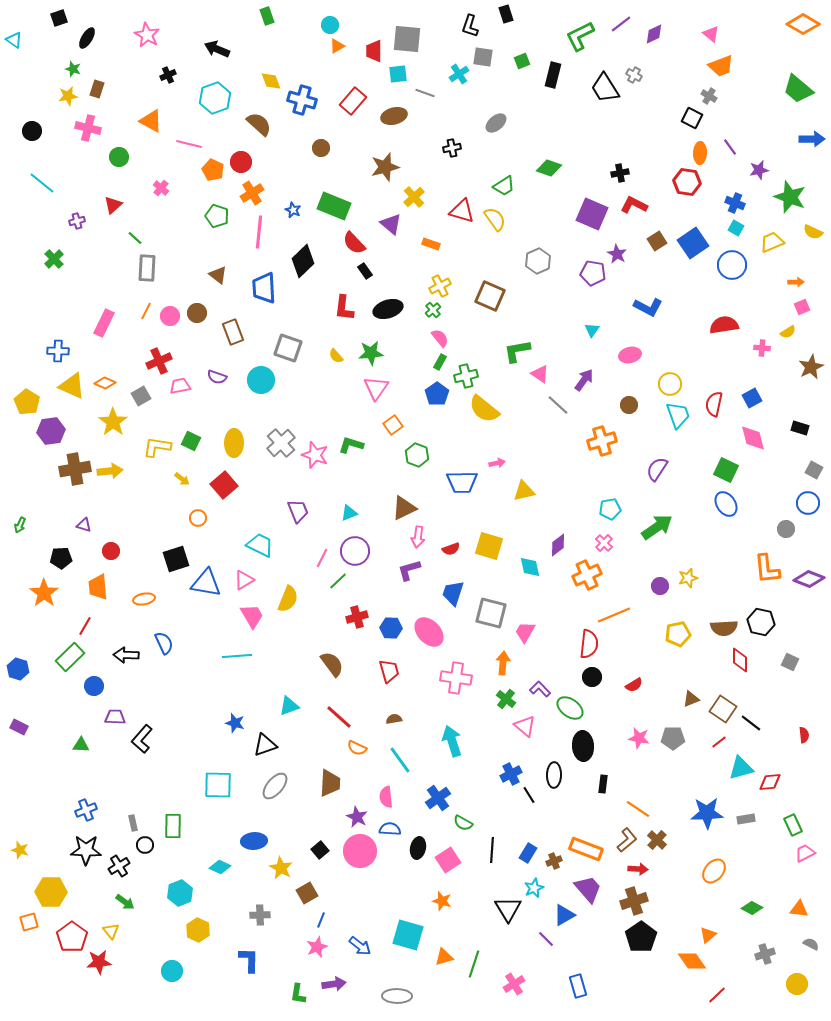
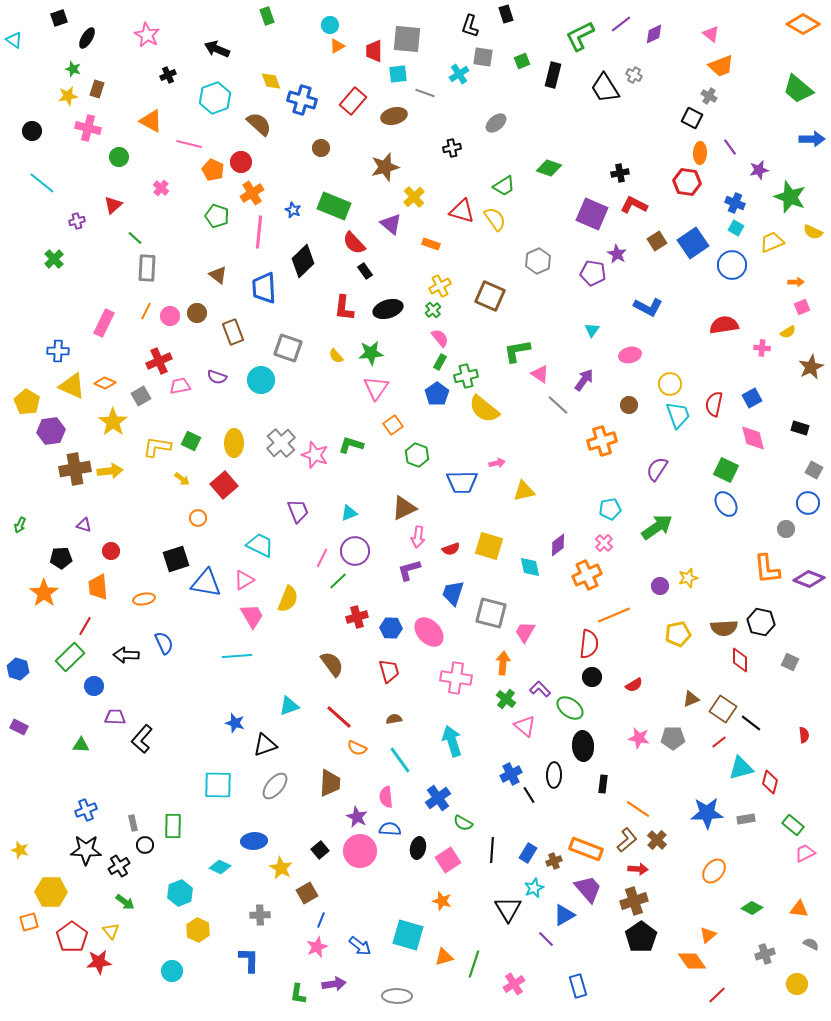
red diamond at (770, 782): rotated 70 degrees counterclockwise
green rectangle at (793, 825): rotated 25 degrees counterclockwise
